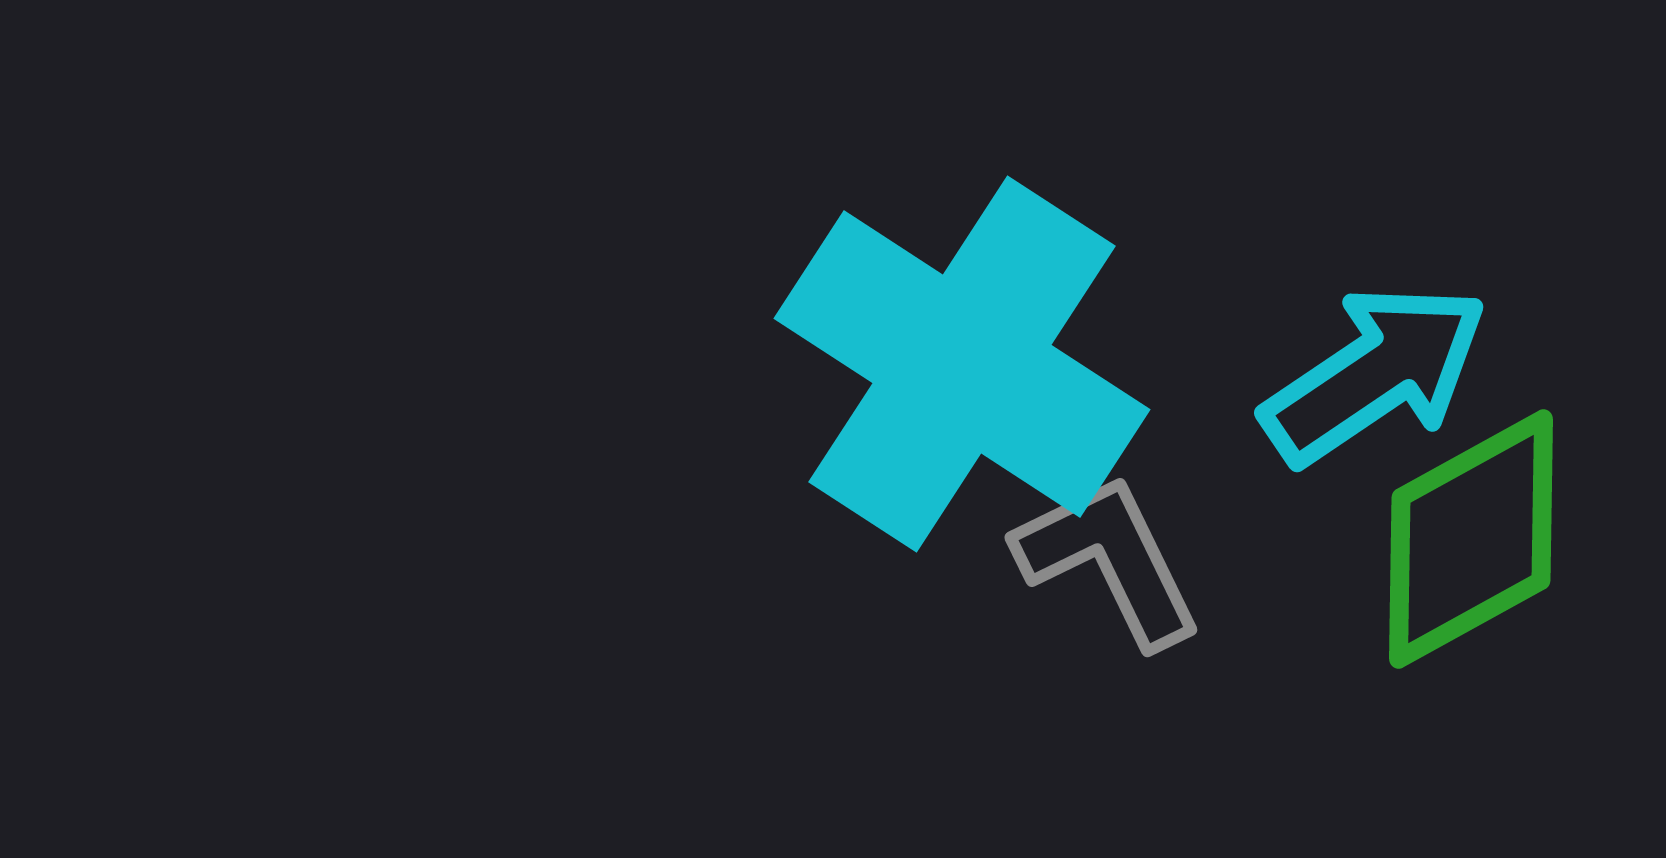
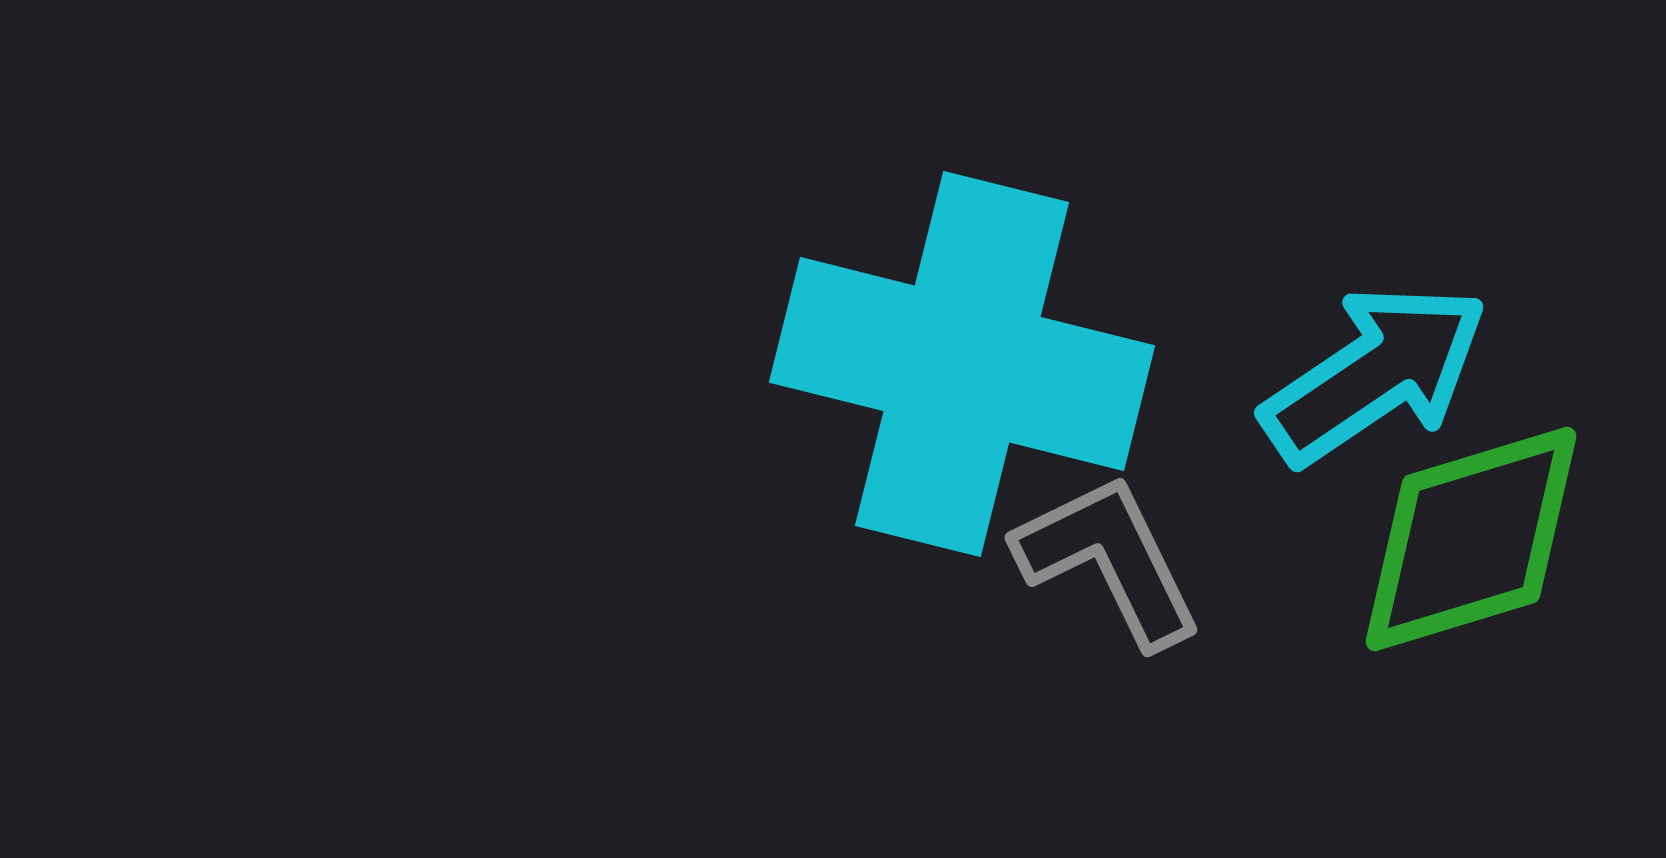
cyan cross: rotated 19 degrees counterclockwise
green diamond: rotated 12 degrees clockwise
